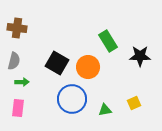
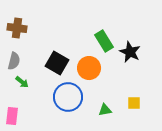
green rectangle: moved 4 px left
black star: moved 10 px left, 4 px up; rotated 25 degrees clockwise
orange circle: moved 1 px right, 1 px down
green arrow: rotated 40 degrees clockwise
blue circle: moved 4 px left, 2 px up
yellow square: rotated 24 degrees clockwise
pink rectangle: moved 6 px left, 8 px down
